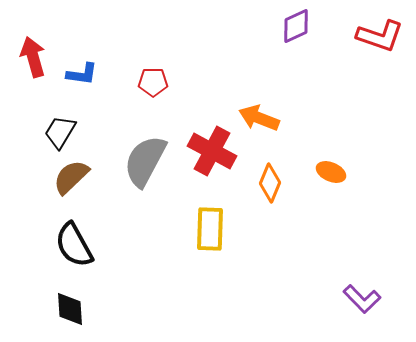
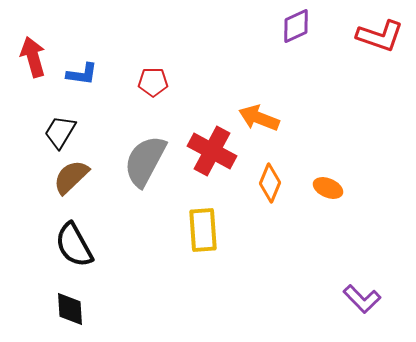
orange ellipse: moved 3 px left, 16 px down
yellow rectangle: moved 7 px left, 1 px down; rotated 6 degrees counterclockwise
